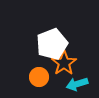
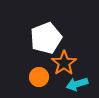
white pentagon: moved 6 px left, 6 px up
